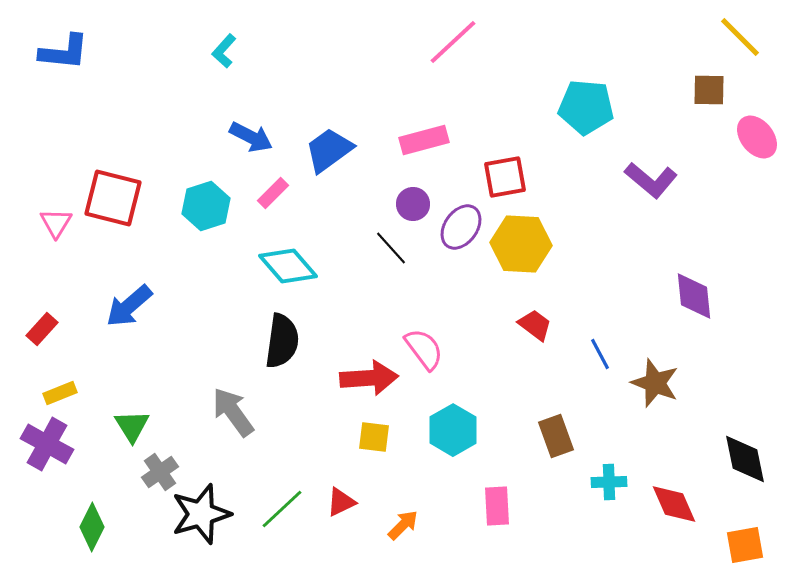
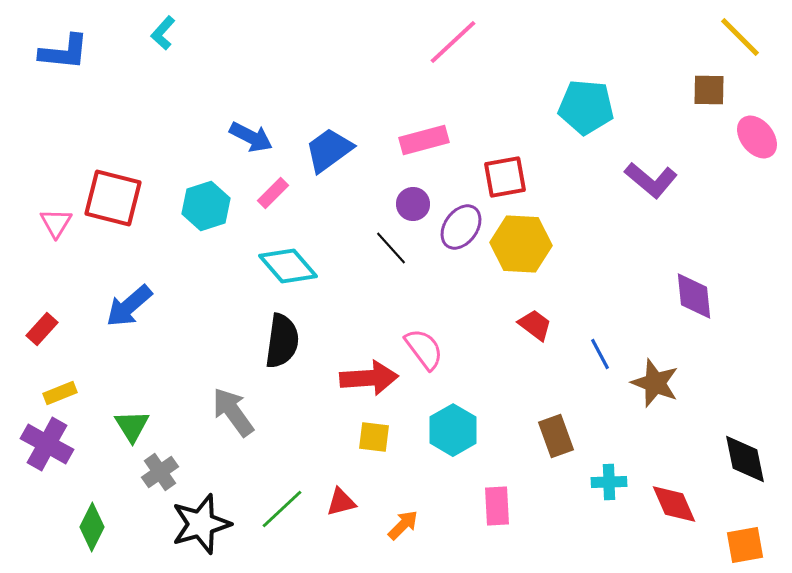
cyan L-shape at (224, 51): moved 61 px left, 18 px up
red triangle at (341, 502): rotated 12 degrees clockwise
black star at (201, 514): moved 10 px down
